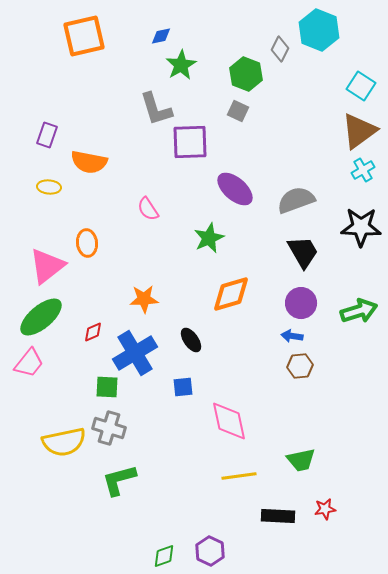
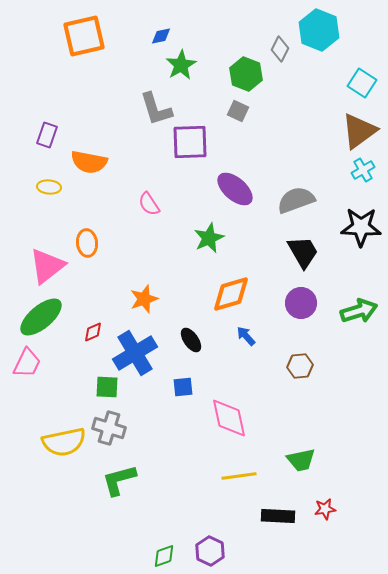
cyan square at (361, 86): moved 1 px right, 3 px up
pink semicircle at (148, 209): moved 1 px right, 5 px up
orange star at (144, 299): rotated 16 degrees counterclockwise
blue arrow at (292, 336): moved 46 px left; rotated 40 degrees clockwise
pink trapezoid at (29, 363): moved 2 px left; rotated 12 degrees counterclockwise
pink diamond at (229, 421): moved 3 px up
